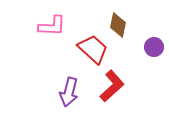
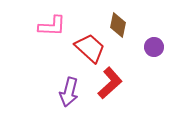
red trapezoid: moved 3 px left, 1 px up
red L-shape: moved 2 px left, 3 px up
